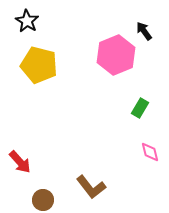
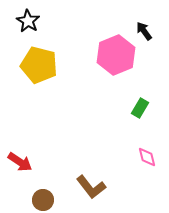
black star: moved 1 px right
pink diamond: moved 3 px left, 5 px down
red arrow: rotated 15 degrees counterclockwise
